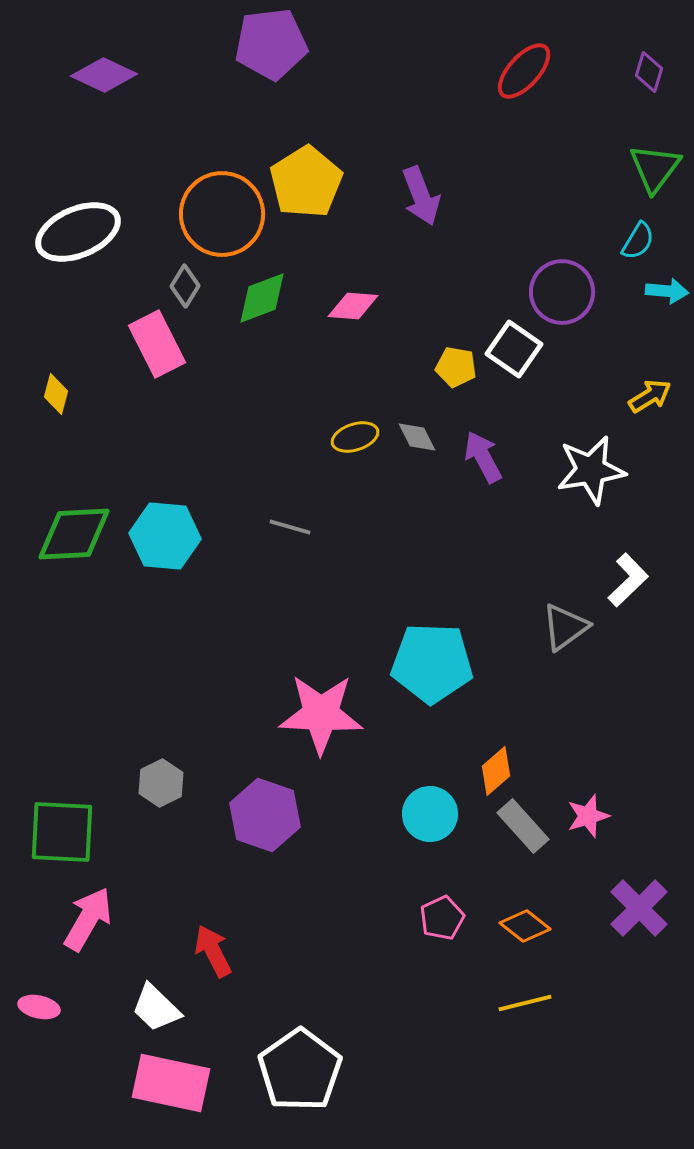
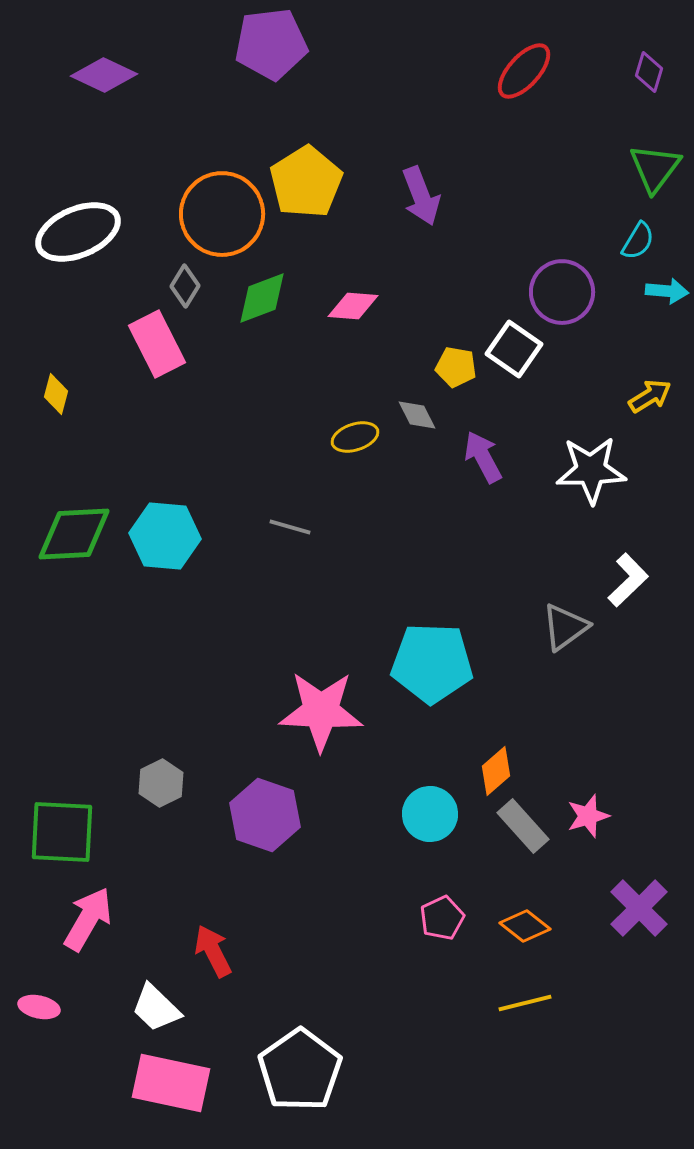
gray diamond at (417, 437): moved 22 px up
white star at (591, 470): rotated 8 degrees clockwise
pink star at (321, 714): moved 3 px up
